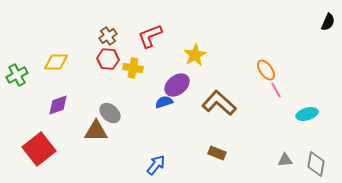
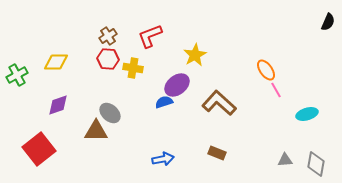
blue arrow: moved 7 px right, 6 px up; rotated 40 degrees clockwise
